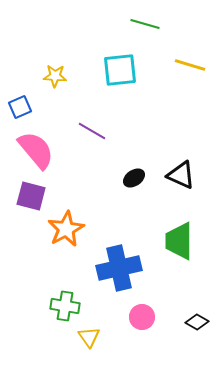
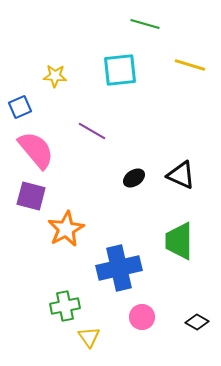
green cross: rotated 20 degrees counterclockwise
